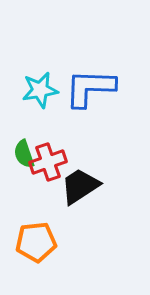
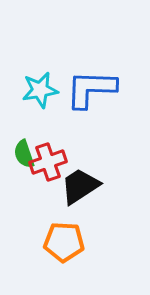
blue L-shape: moved 1 px right, 1 px down
orange pentagon: moved 28 px right; rotated 9 degrees clockwise
